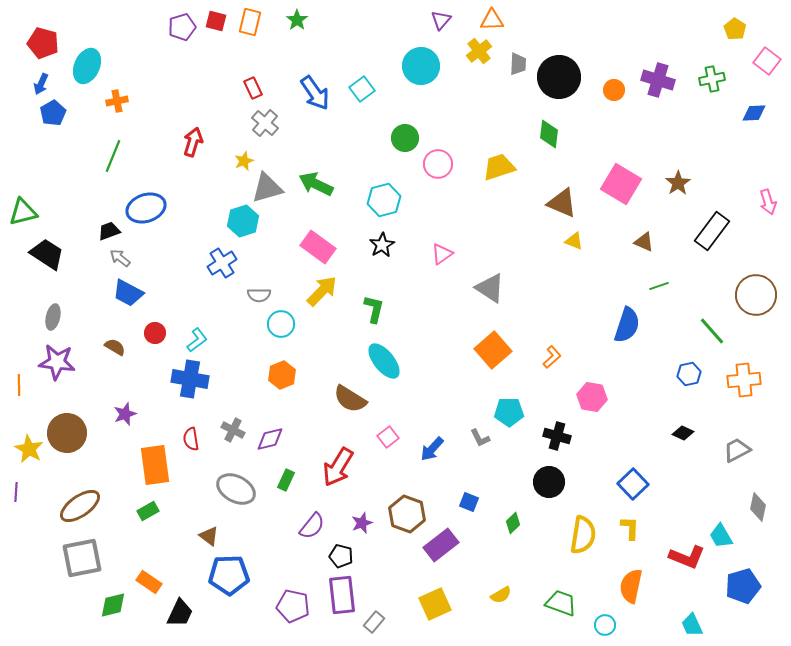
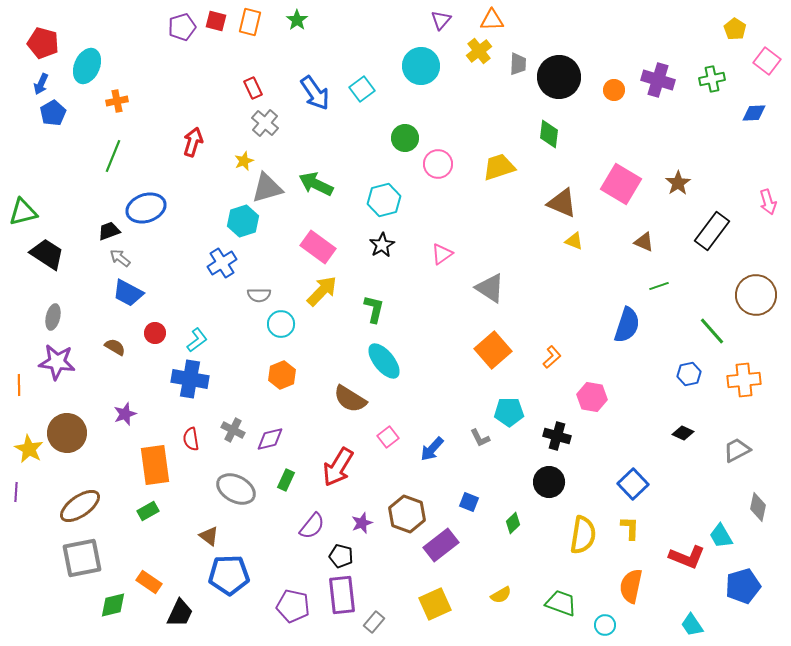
cyan trapezoid at (692, 625): rotated 10 degrees counterclockwise
